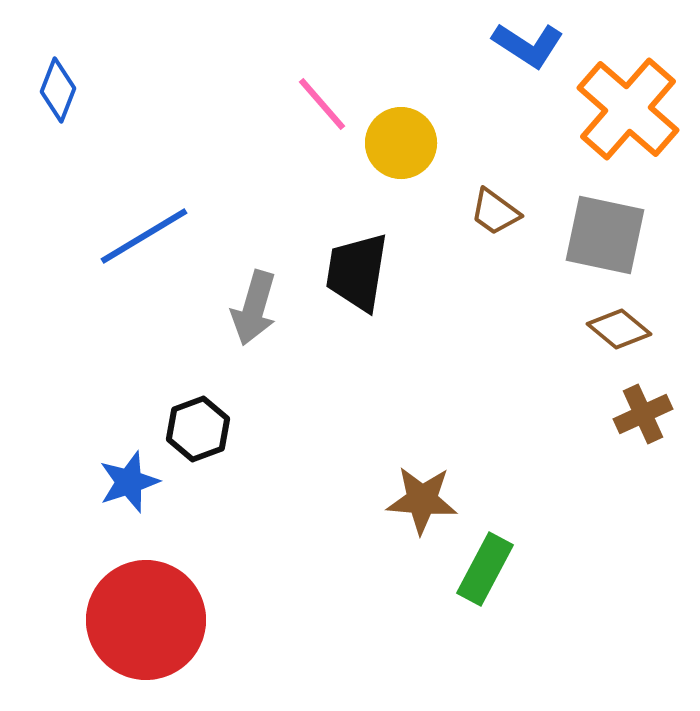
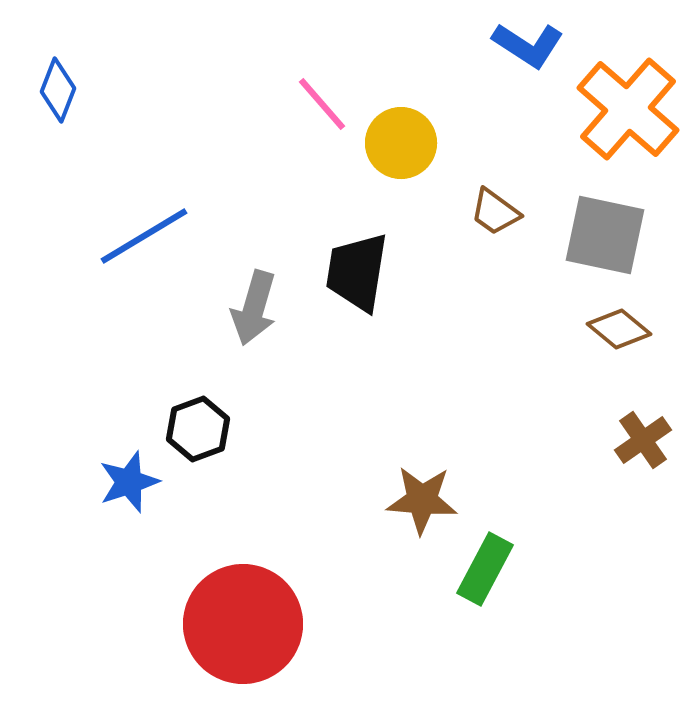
brown cross: moved 26 px down; rotated 10 degrees counterclockwise
red circle: moved 97 px right, 4 px down
